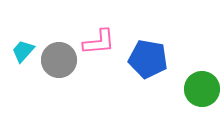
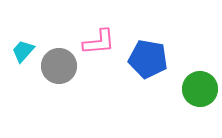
gray circle: moved 6 px down
green circle: moved 2 px left
